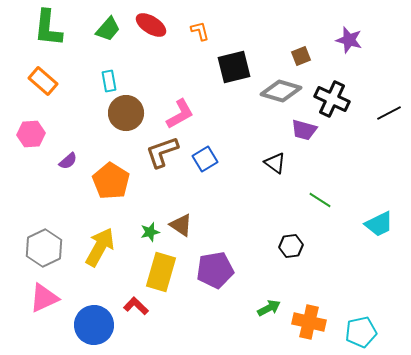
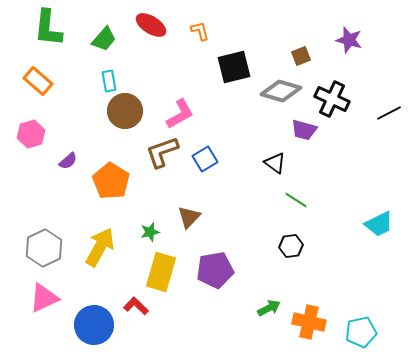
green trapezoid: moved 4 px left, 10 px down
orange rectangle: moved 5 px left
brown circle: moved 1 px left, 2 px up
pink hexagon: rotated 12 degrees counterclockwise
green line: moved 24 px left
brown triangle: moved 8 px right, 8 px up; rotated 40 degrees clockwise
